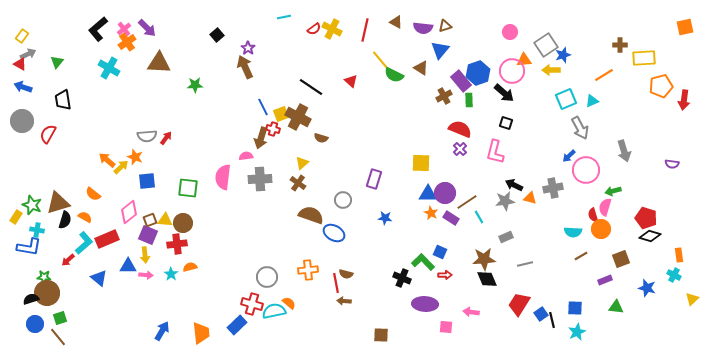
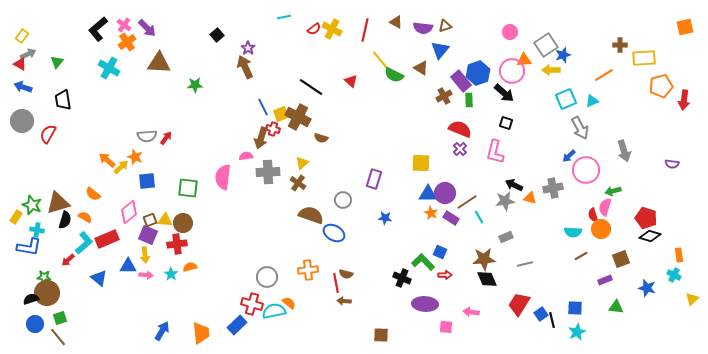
pink cross at (124, 29): moved 4 px up; rotated 16 degrees counterclockwise
gray cross at (260, 179): moved 8 px right, 7 px up
